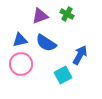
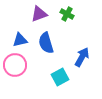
purple triangle: moved 1 px left, 2 px up
blue semicircle: rotated 40 degrees clockwise
blue arrow: moved 2 px right, 2 px down
pink circle: moved 6 px left, 1 px down
cyan square: moved 3 px left, 2 px down
